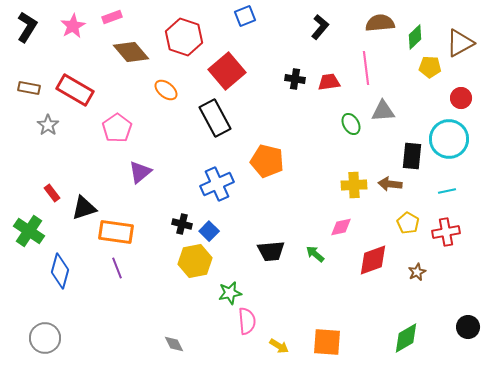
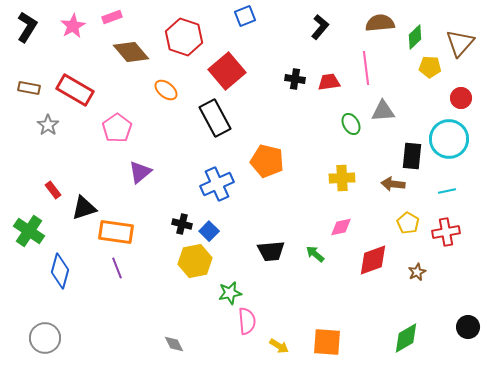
brown triangle at (460, 43): rotated 20 degrees counterclockwise
brown arrow at (390, 184): moved 3 px right
yellow cross at (354, 185): moved 12 px left, 7 px up
red rectangle at (52, 193): moved 1 px right, 3 px up
